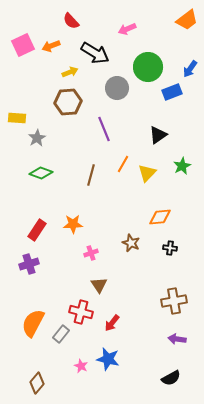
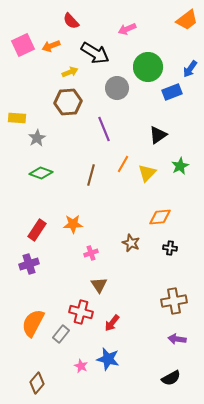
green star: moved 2 px left
